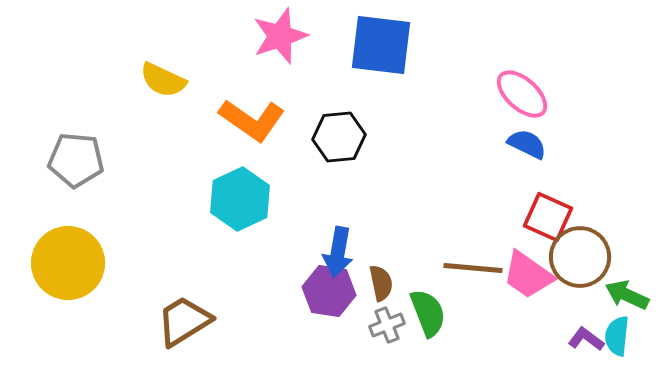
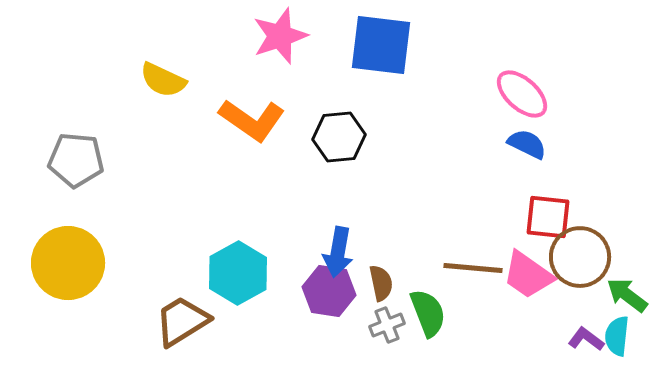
cyan hexagon: moved 2 px left, 74 px down; rotated 4 degrees counterclockwise
red square: rotated 18 degrees counterclockwise
green arrow: rotated 12 degrees clockwise
brown trapezoid: moved 2 px left
